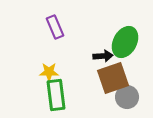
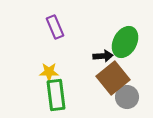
brown square: rotated 20 degrees counterclockwise
